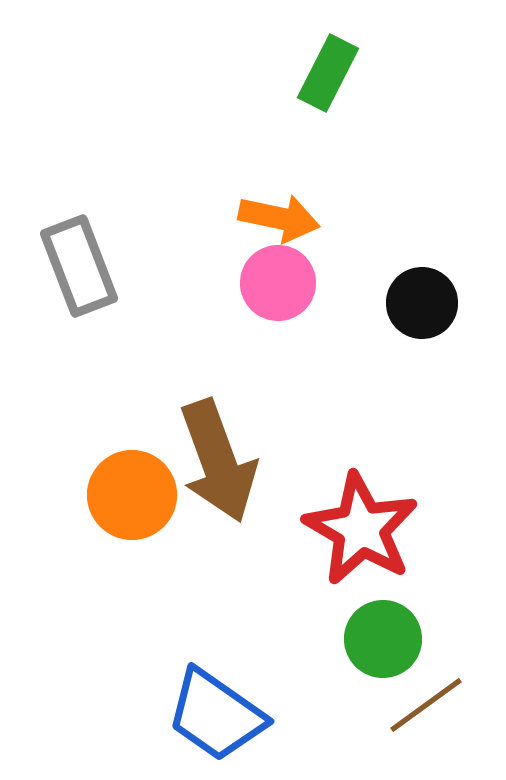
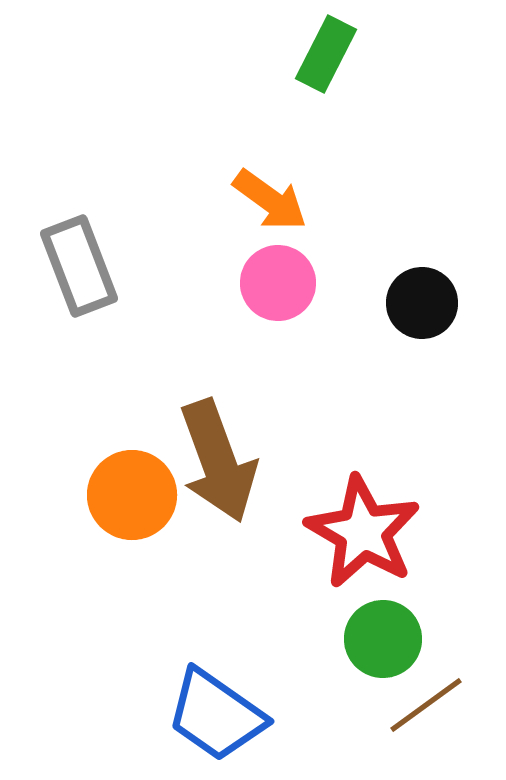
green rectangle: moved 2 px left, 19 px up
orange arrow: moved 9 px left, 18 px up; rotated 24 degrees clockwise
red star: moved 2 px right, 3 px down
